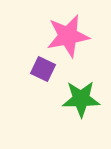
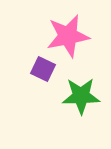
green star: moved 3 px up
